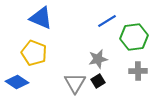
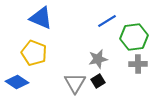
gray cross: moved 7 px up
